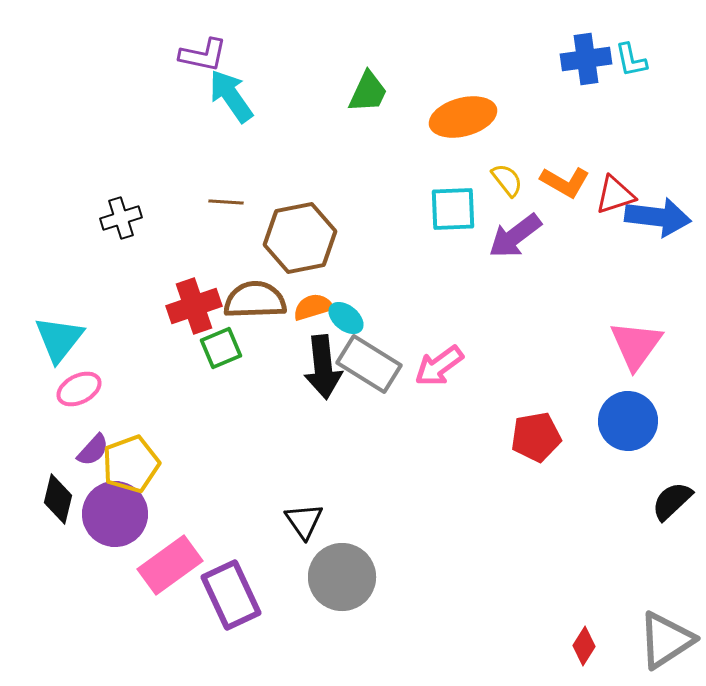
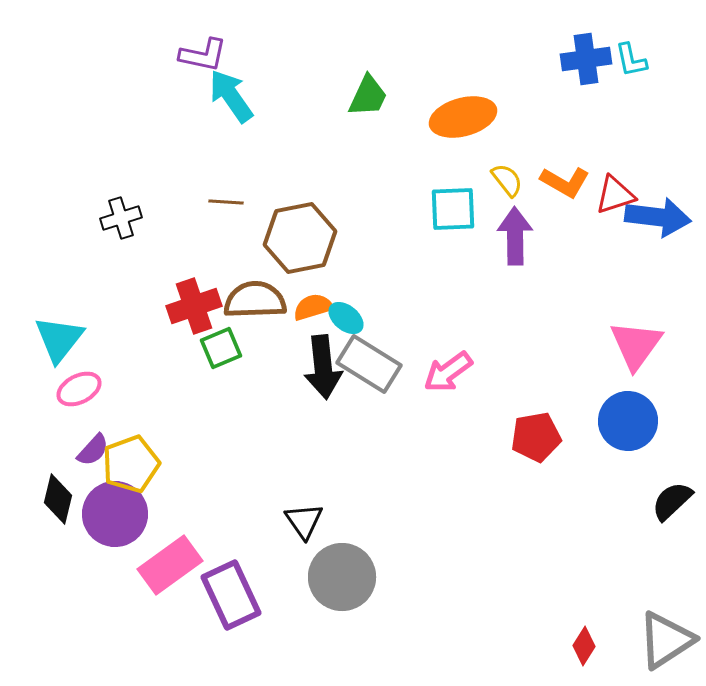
green trapezoid: moved 4 px down
purple arrow: rotated 126 degrees clockwise
pink arrow: moved 9 px right, 6 px down
